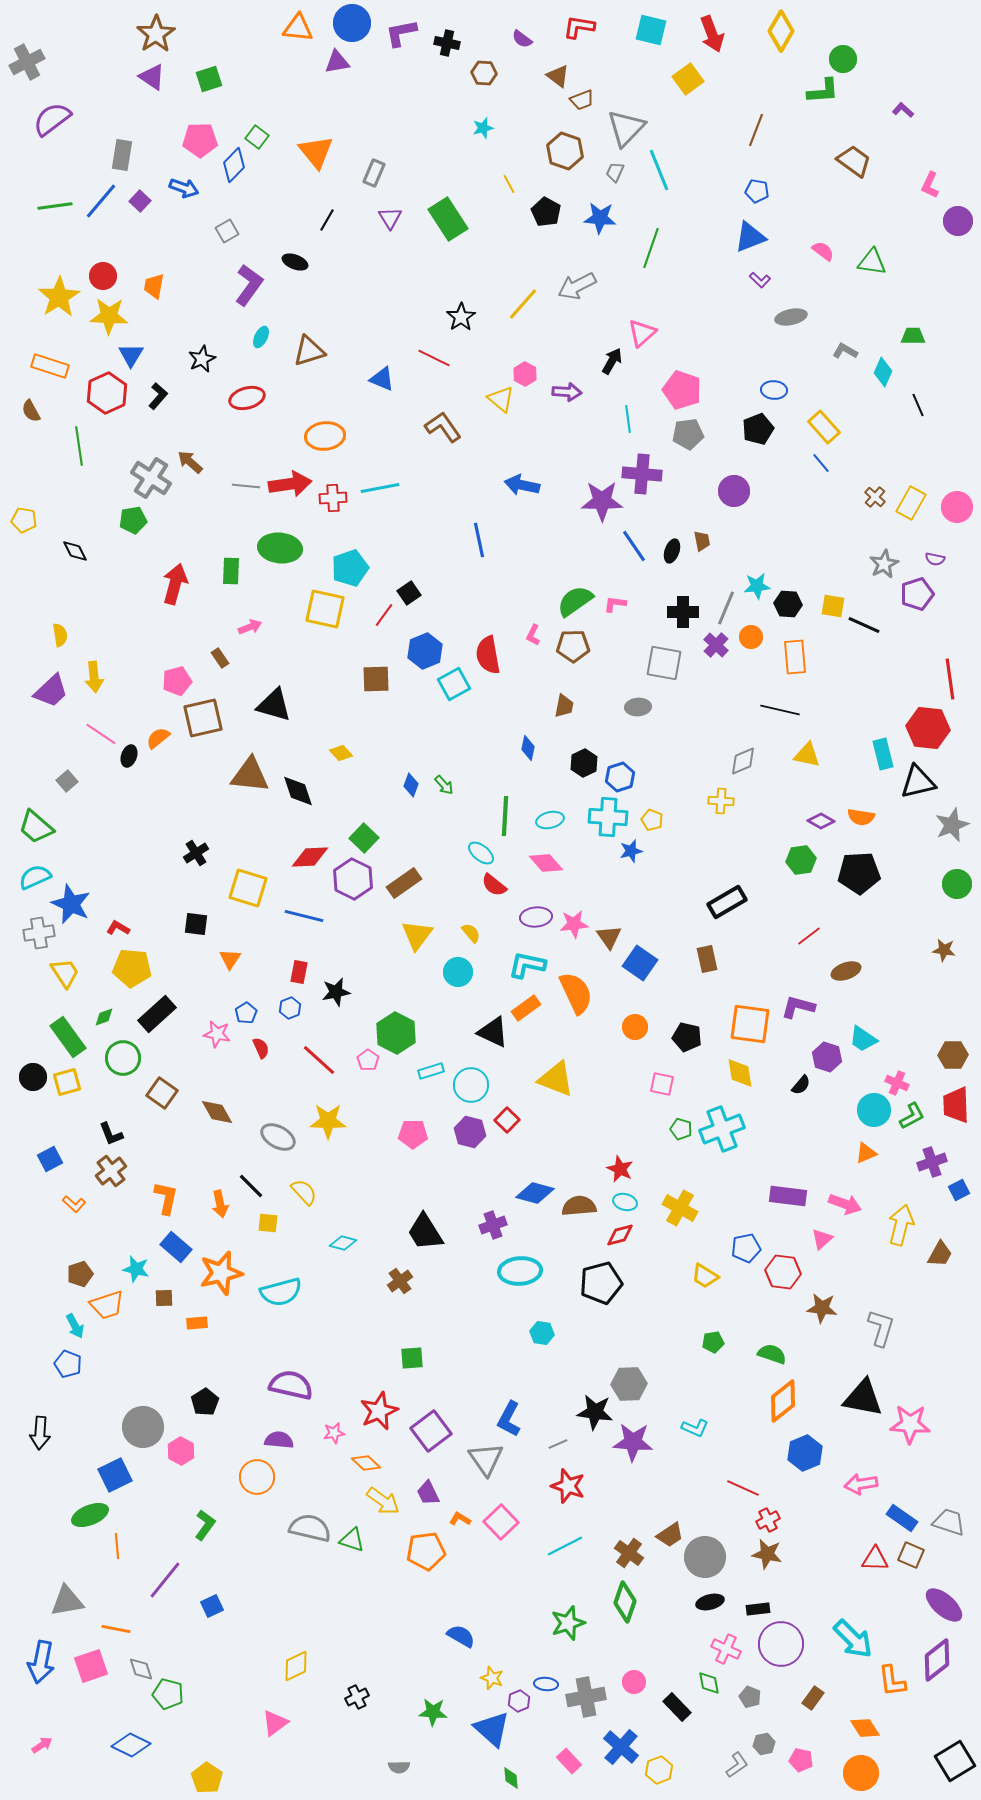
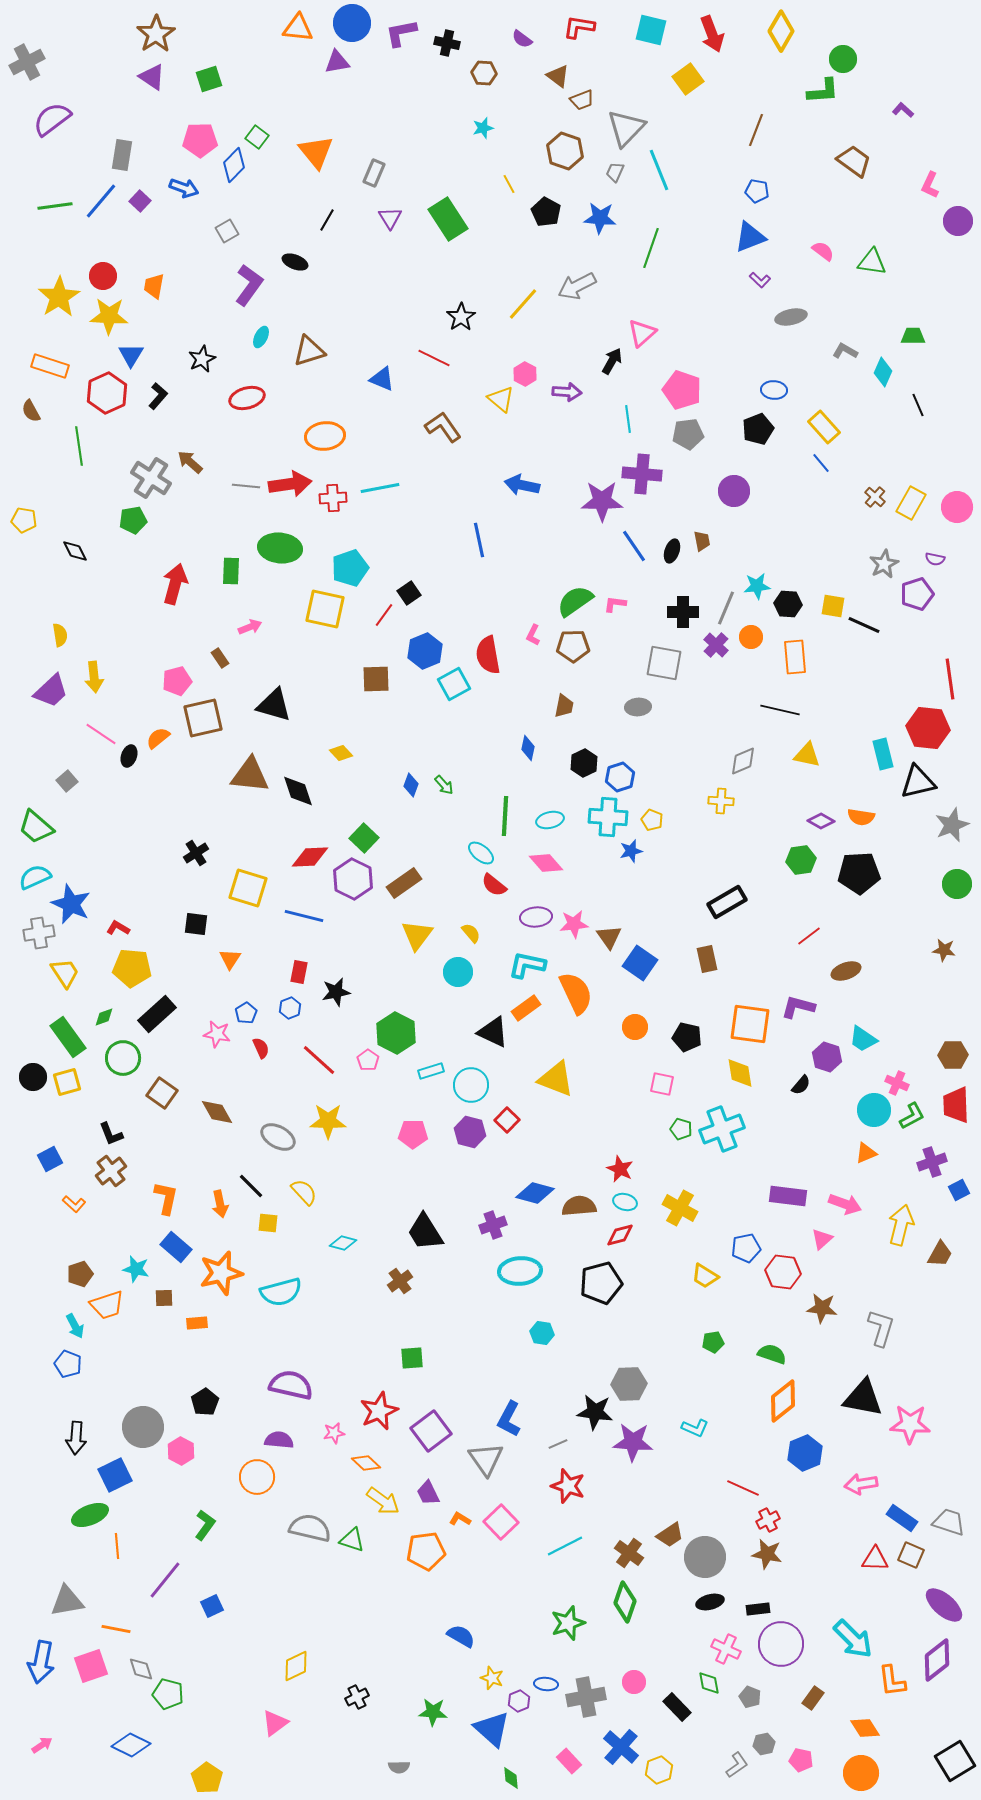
black arrow at (40, 1433): moved 36 px right, 5 px down
